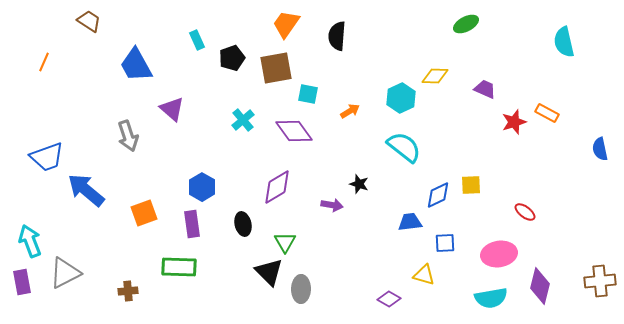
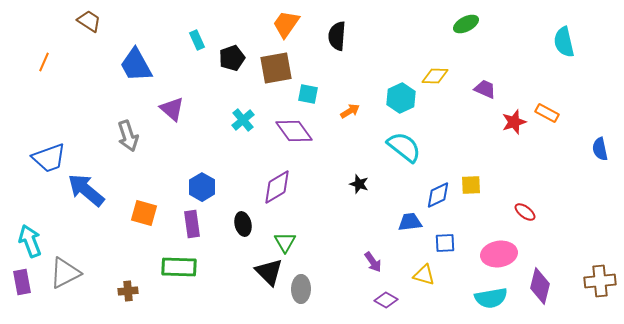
blue trapezoid at (47, 157): moved 2 px right, 1 px down
purple arrow at (332, 205): moved 41 px right, 57 px down; rotated 45 degrees clockwise
orange square at (144, 213): rotated 36 degrees clockwise
purple diamond at (389, 299): moved 3 px left, 1 px down
